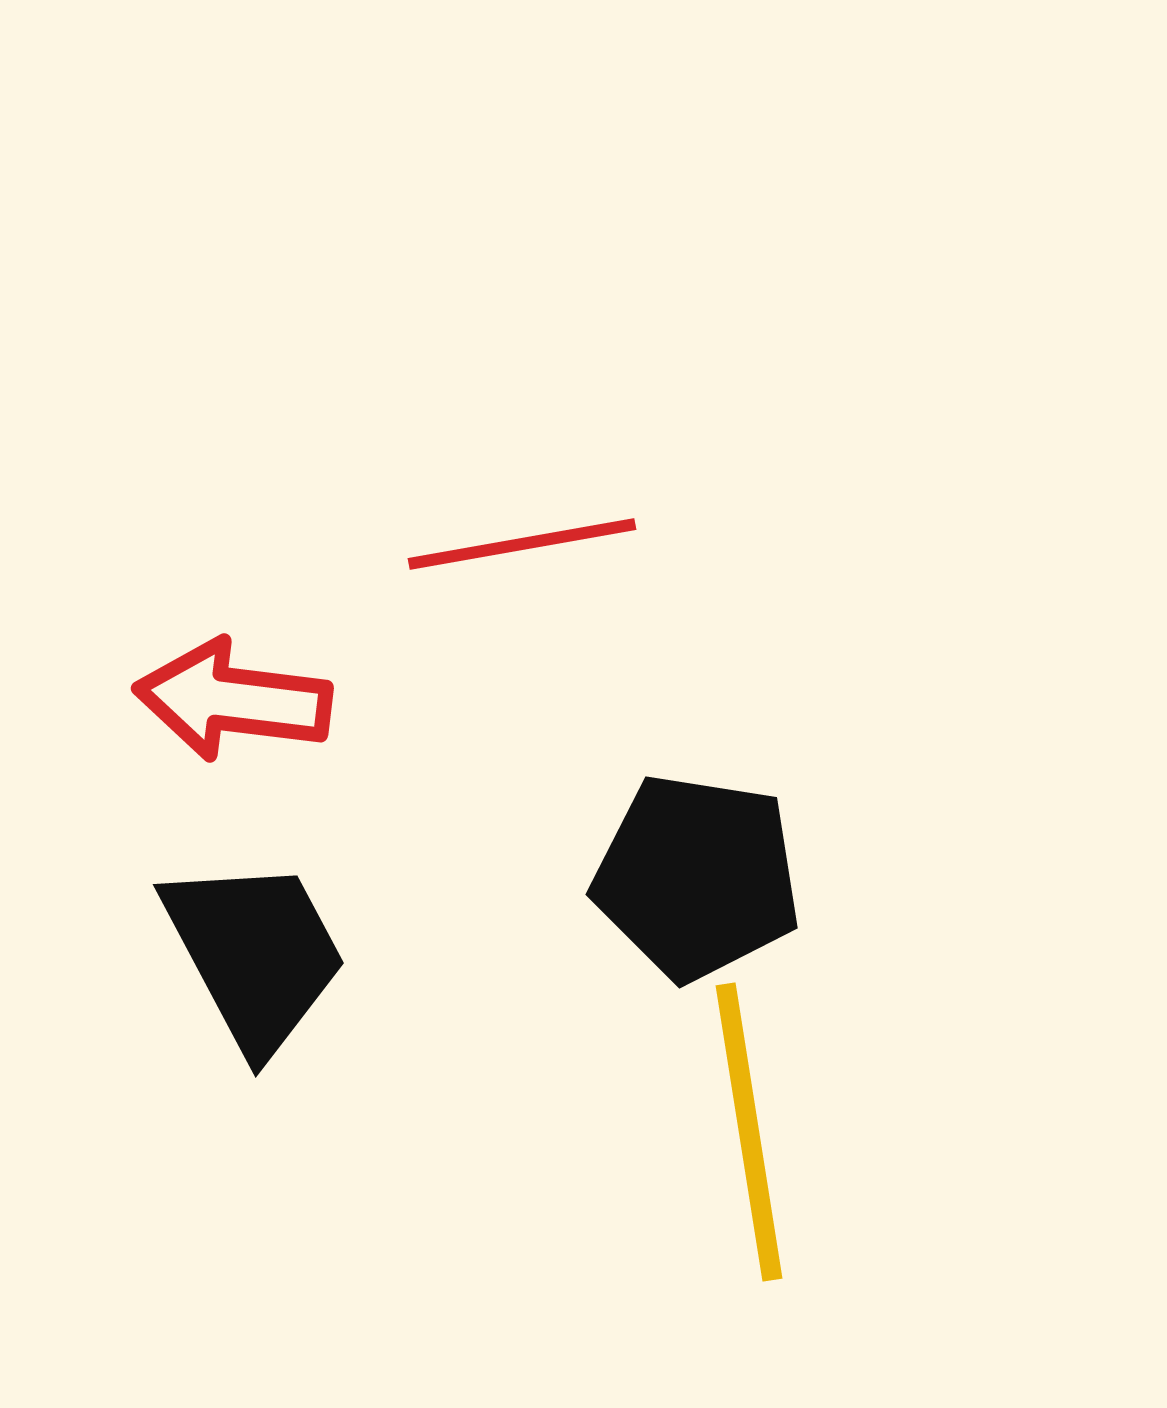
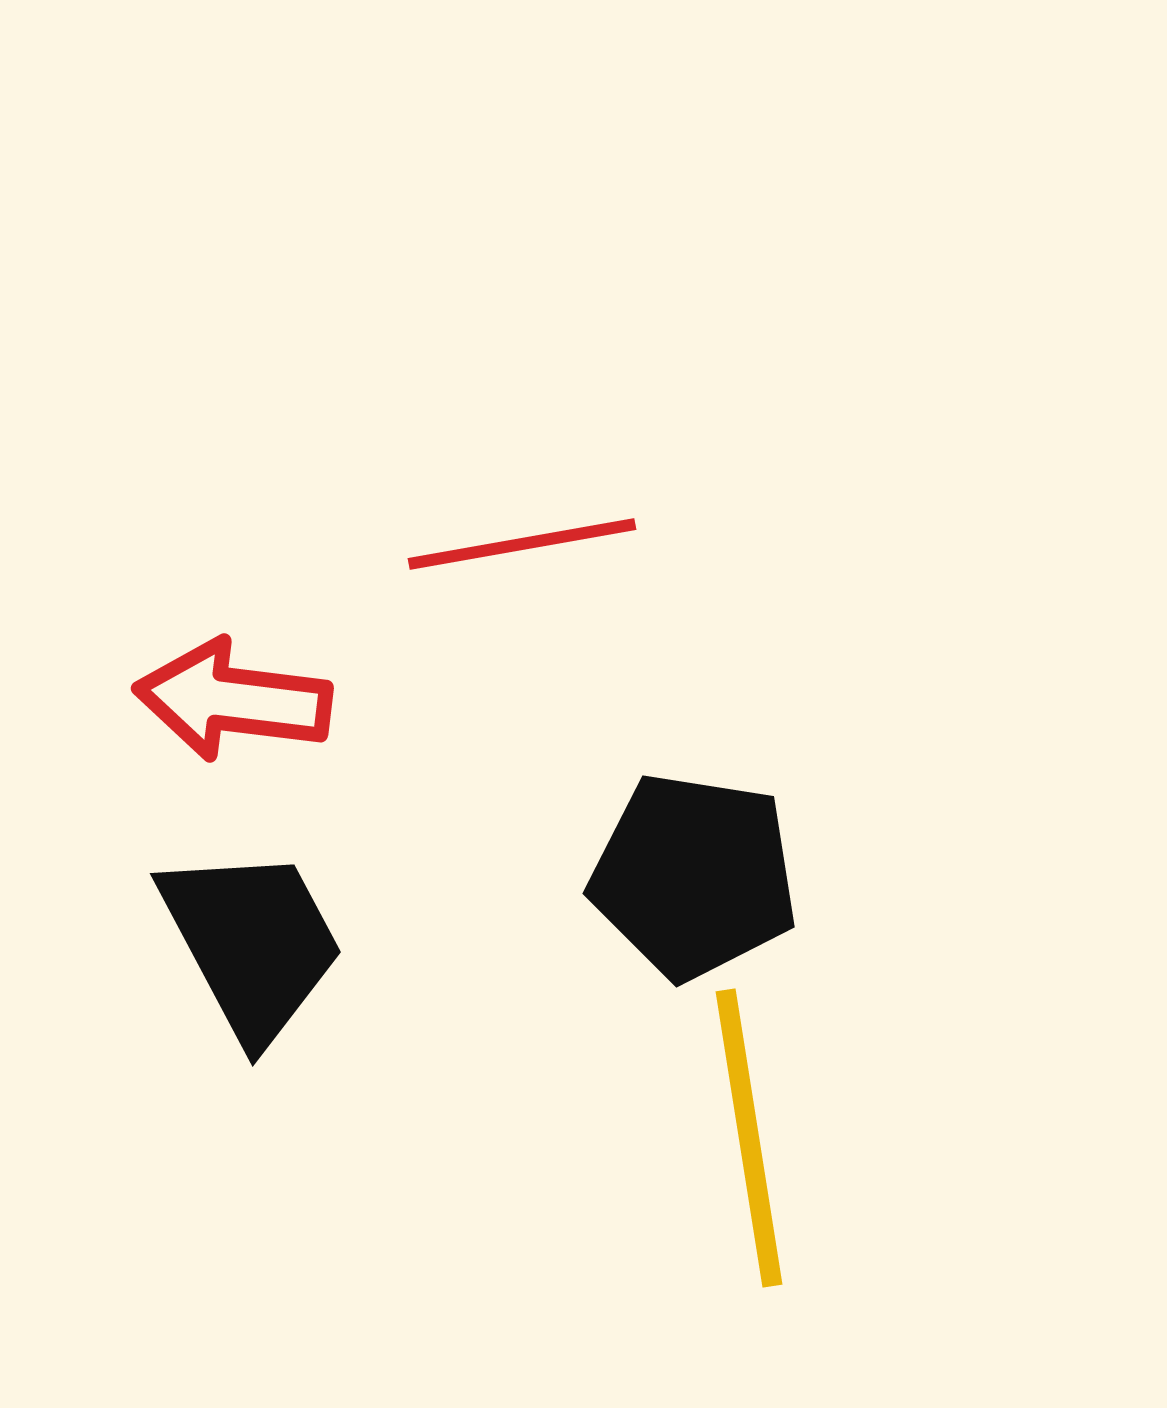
black pentagon: moved 3 px left, 1 px up
black trapezoid: moved 3 px left, 11 px up
yellow line: moved 6 px down
